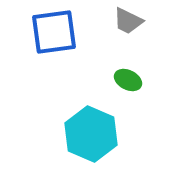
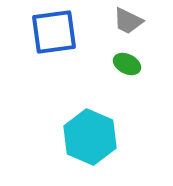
green ellipse: moved 1 px left, 16 px up
cyan hexagon: moved 1 px left, 3 px down
